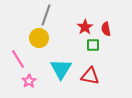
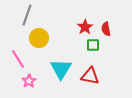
gray line: moved 19 px left
